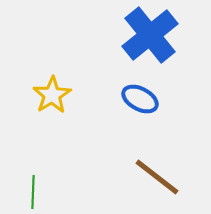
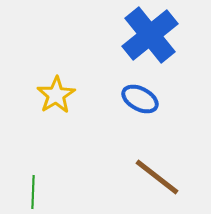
yellow star: moved 4 px right
